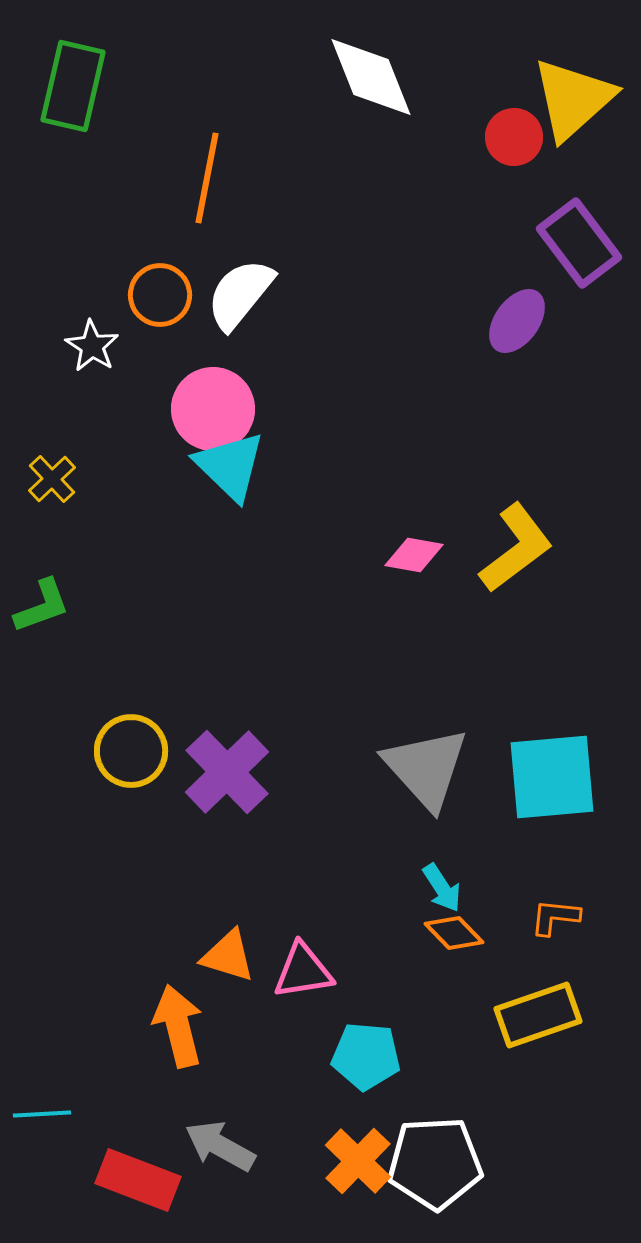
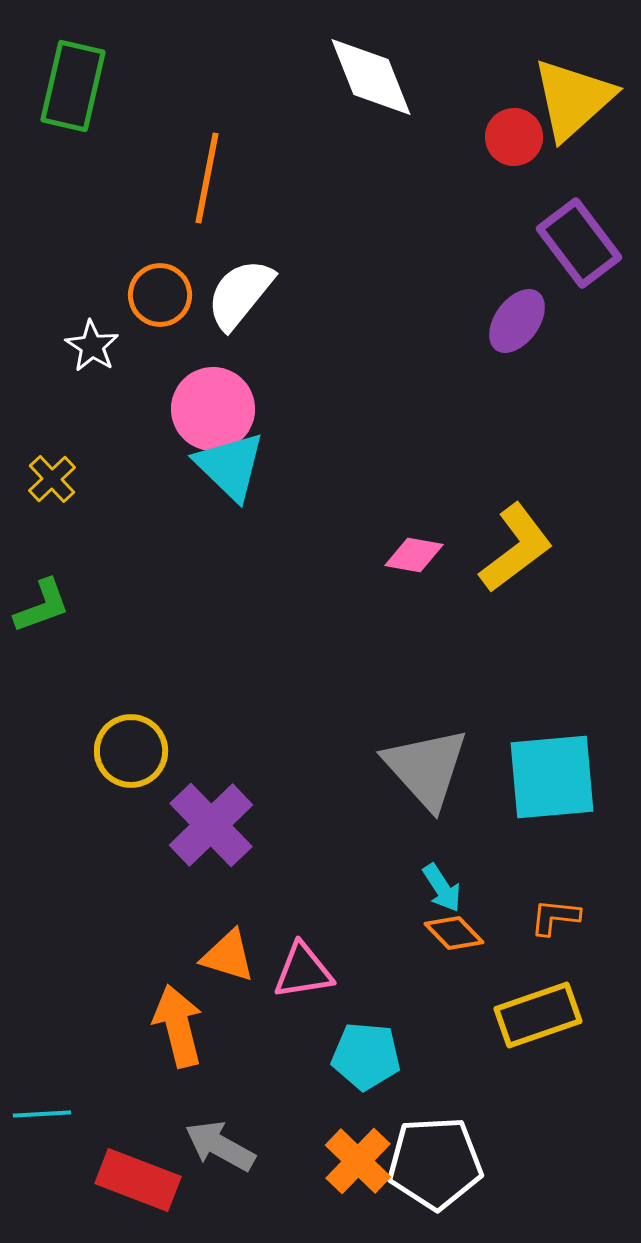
purple cross: moved 16 px left, 53 px down
